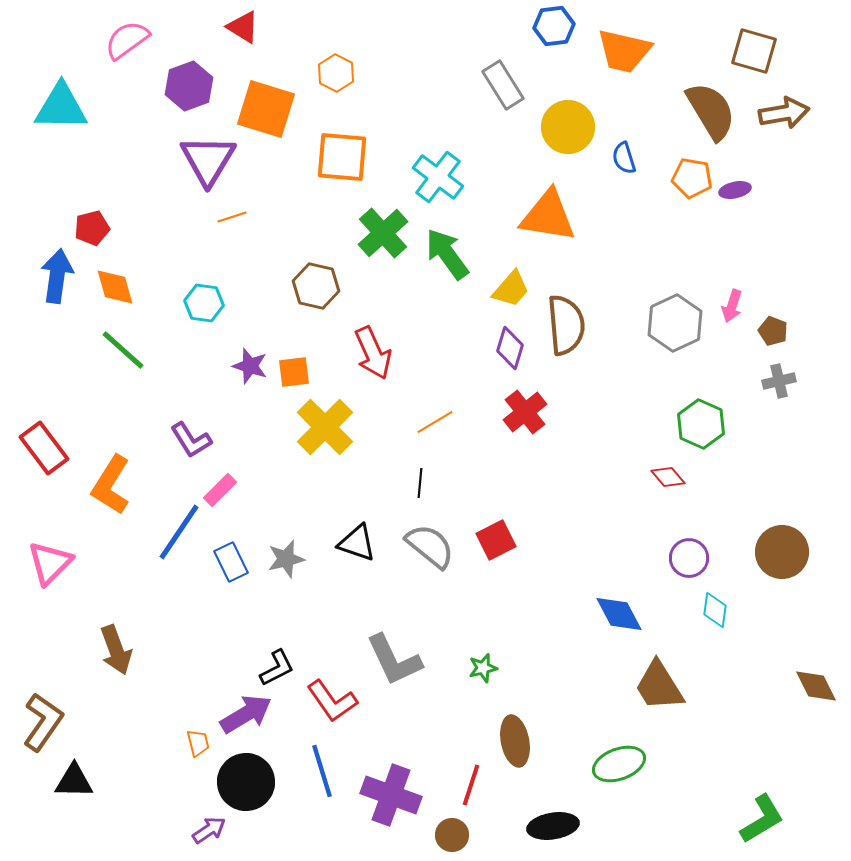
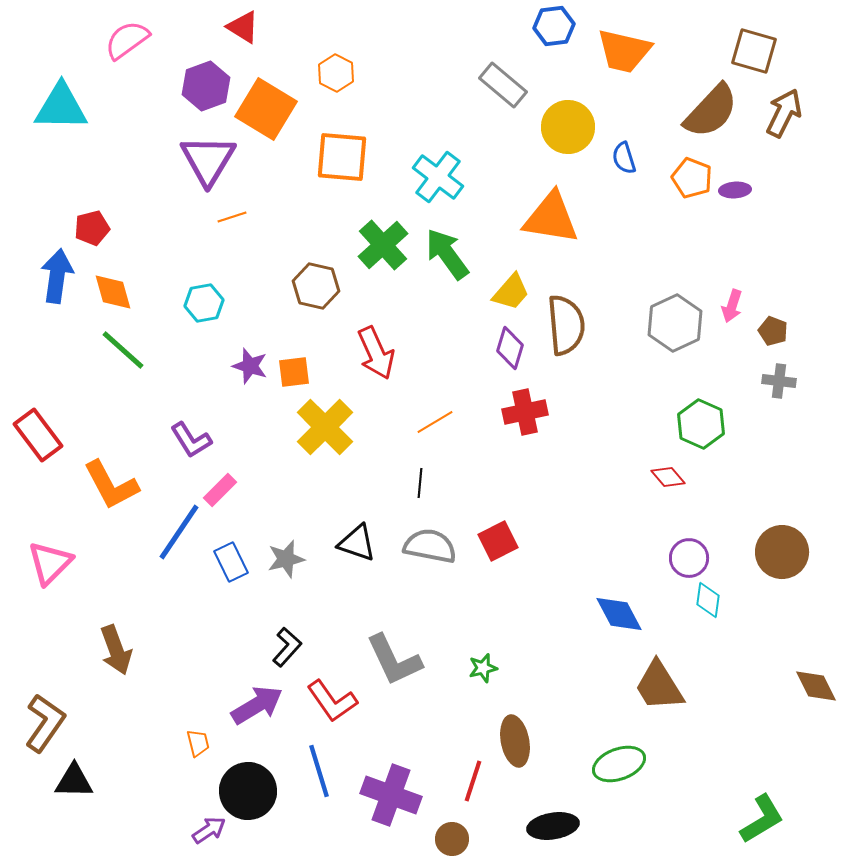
gray rectangle at (503, 85): rotated 18 degrees counterclockwise
purple hexagon at (189, 86): moved 17 px right
orange square at (266, 109): rotated 14 degrees clockwise
brown semicircle at (711, 111): rotated 74 degrees clockwise
brown arrow at (784, 113): rotated 54 degrees counterclockwise
orange pentagon at (692, 178): rotated 12 degrees clockwise
purple ellipse at (735, 190): rotated 8 degrees clockwise
orange triangle at (548, 216): moved 3 px right, 2 px down
green cross at (383, 233): moved 12 px down
orange diamond at (115, 287): moved 2 px left, 5 px down
yellow trapezoid at (511, 289): moved 3 px down
cyan hexagon at (204, 303): rotated 18 degrees counterclockwise
red arrow at (373, 353): moved 3 px right
gray cross at (779, 381): rotated 20 degrees clockwise
red cross at (525, 412): rotated 27 degrees clockwise
red rectangle at (44, 448): moved 6 px left, 13 px up
orange L-shape at (111, 485): rotated 60 degrees counterclockwise
red square at (496, 540): moved 2 px right, 1 px down
gray semicircle at (430, 546): rotated 28 degrees counterclockwise
cyan diamond at (715, 610): moved 7 px left, 10 px up
black L-shape at (277, 668): moved 10 px right, 21 px up; rotated 21 degrees counterclockwise
purple arrow at (246, 714): moved 11 px right, 9 px up
brown L-shape at (43, 722): moved 2 px right, 1 px down
blue line at (322, 771): moved 3 px left
black circle at (246, 782): moved 2 px right, 9 px down
red line at (471, 785): moved 2 px right, 4 px up
brown circle at (452, 835): moved 4 px down
